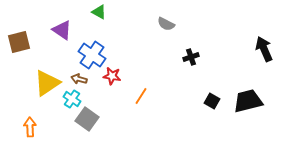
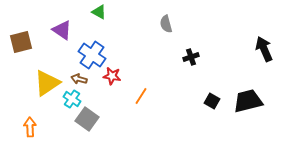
gray semicircle: rotated 48 degrees clockwise
brown square: moved 2 px right
